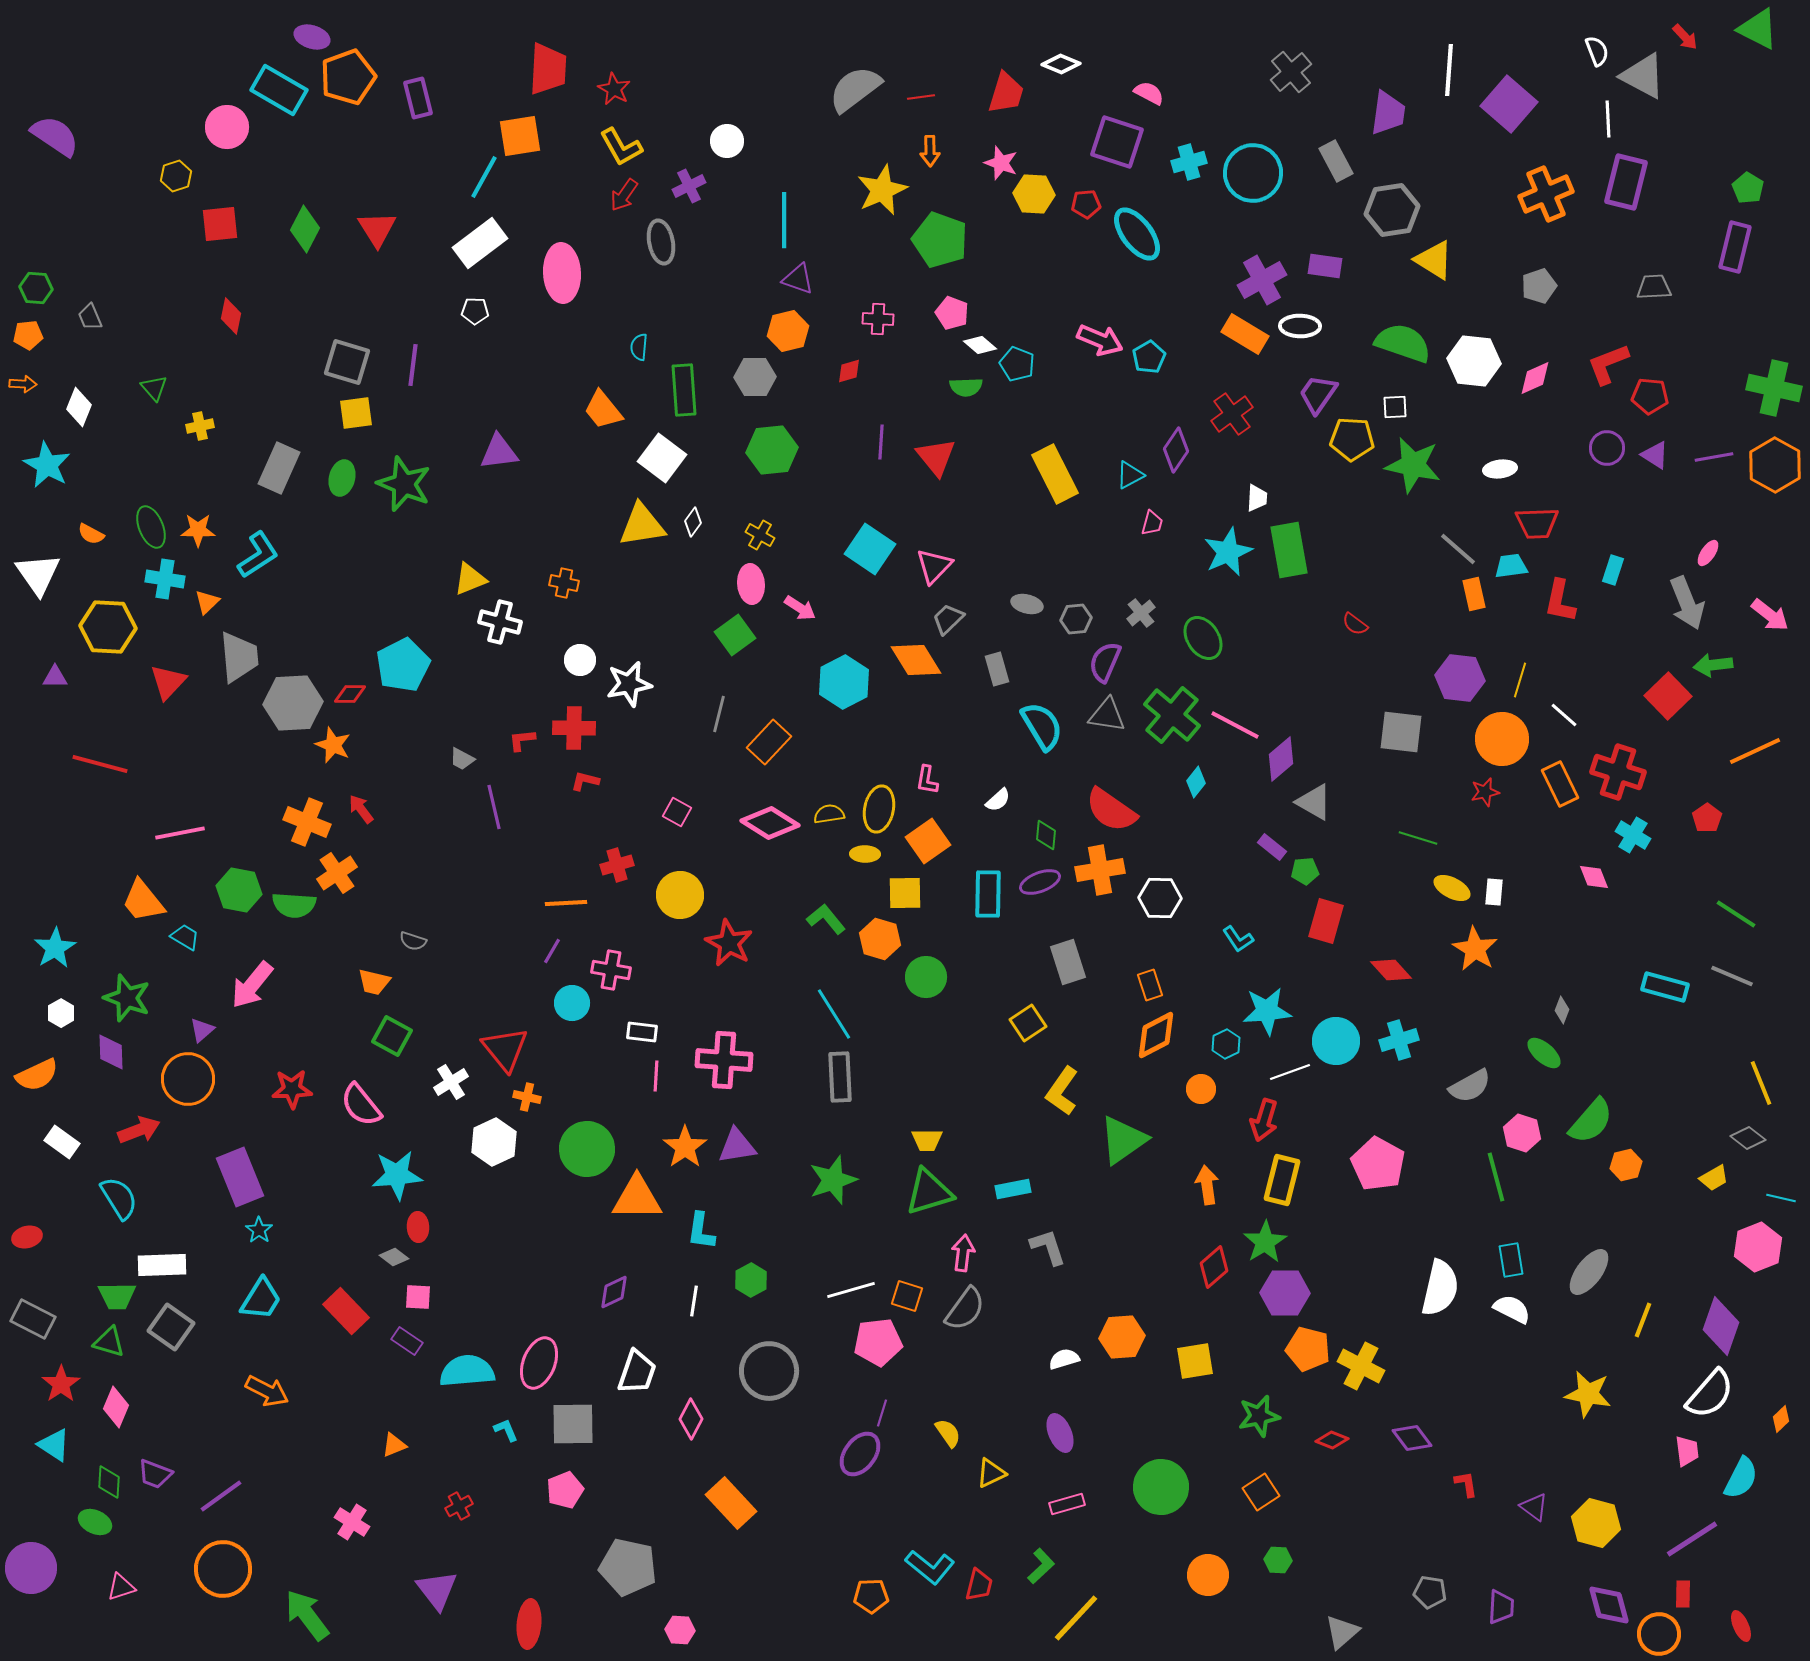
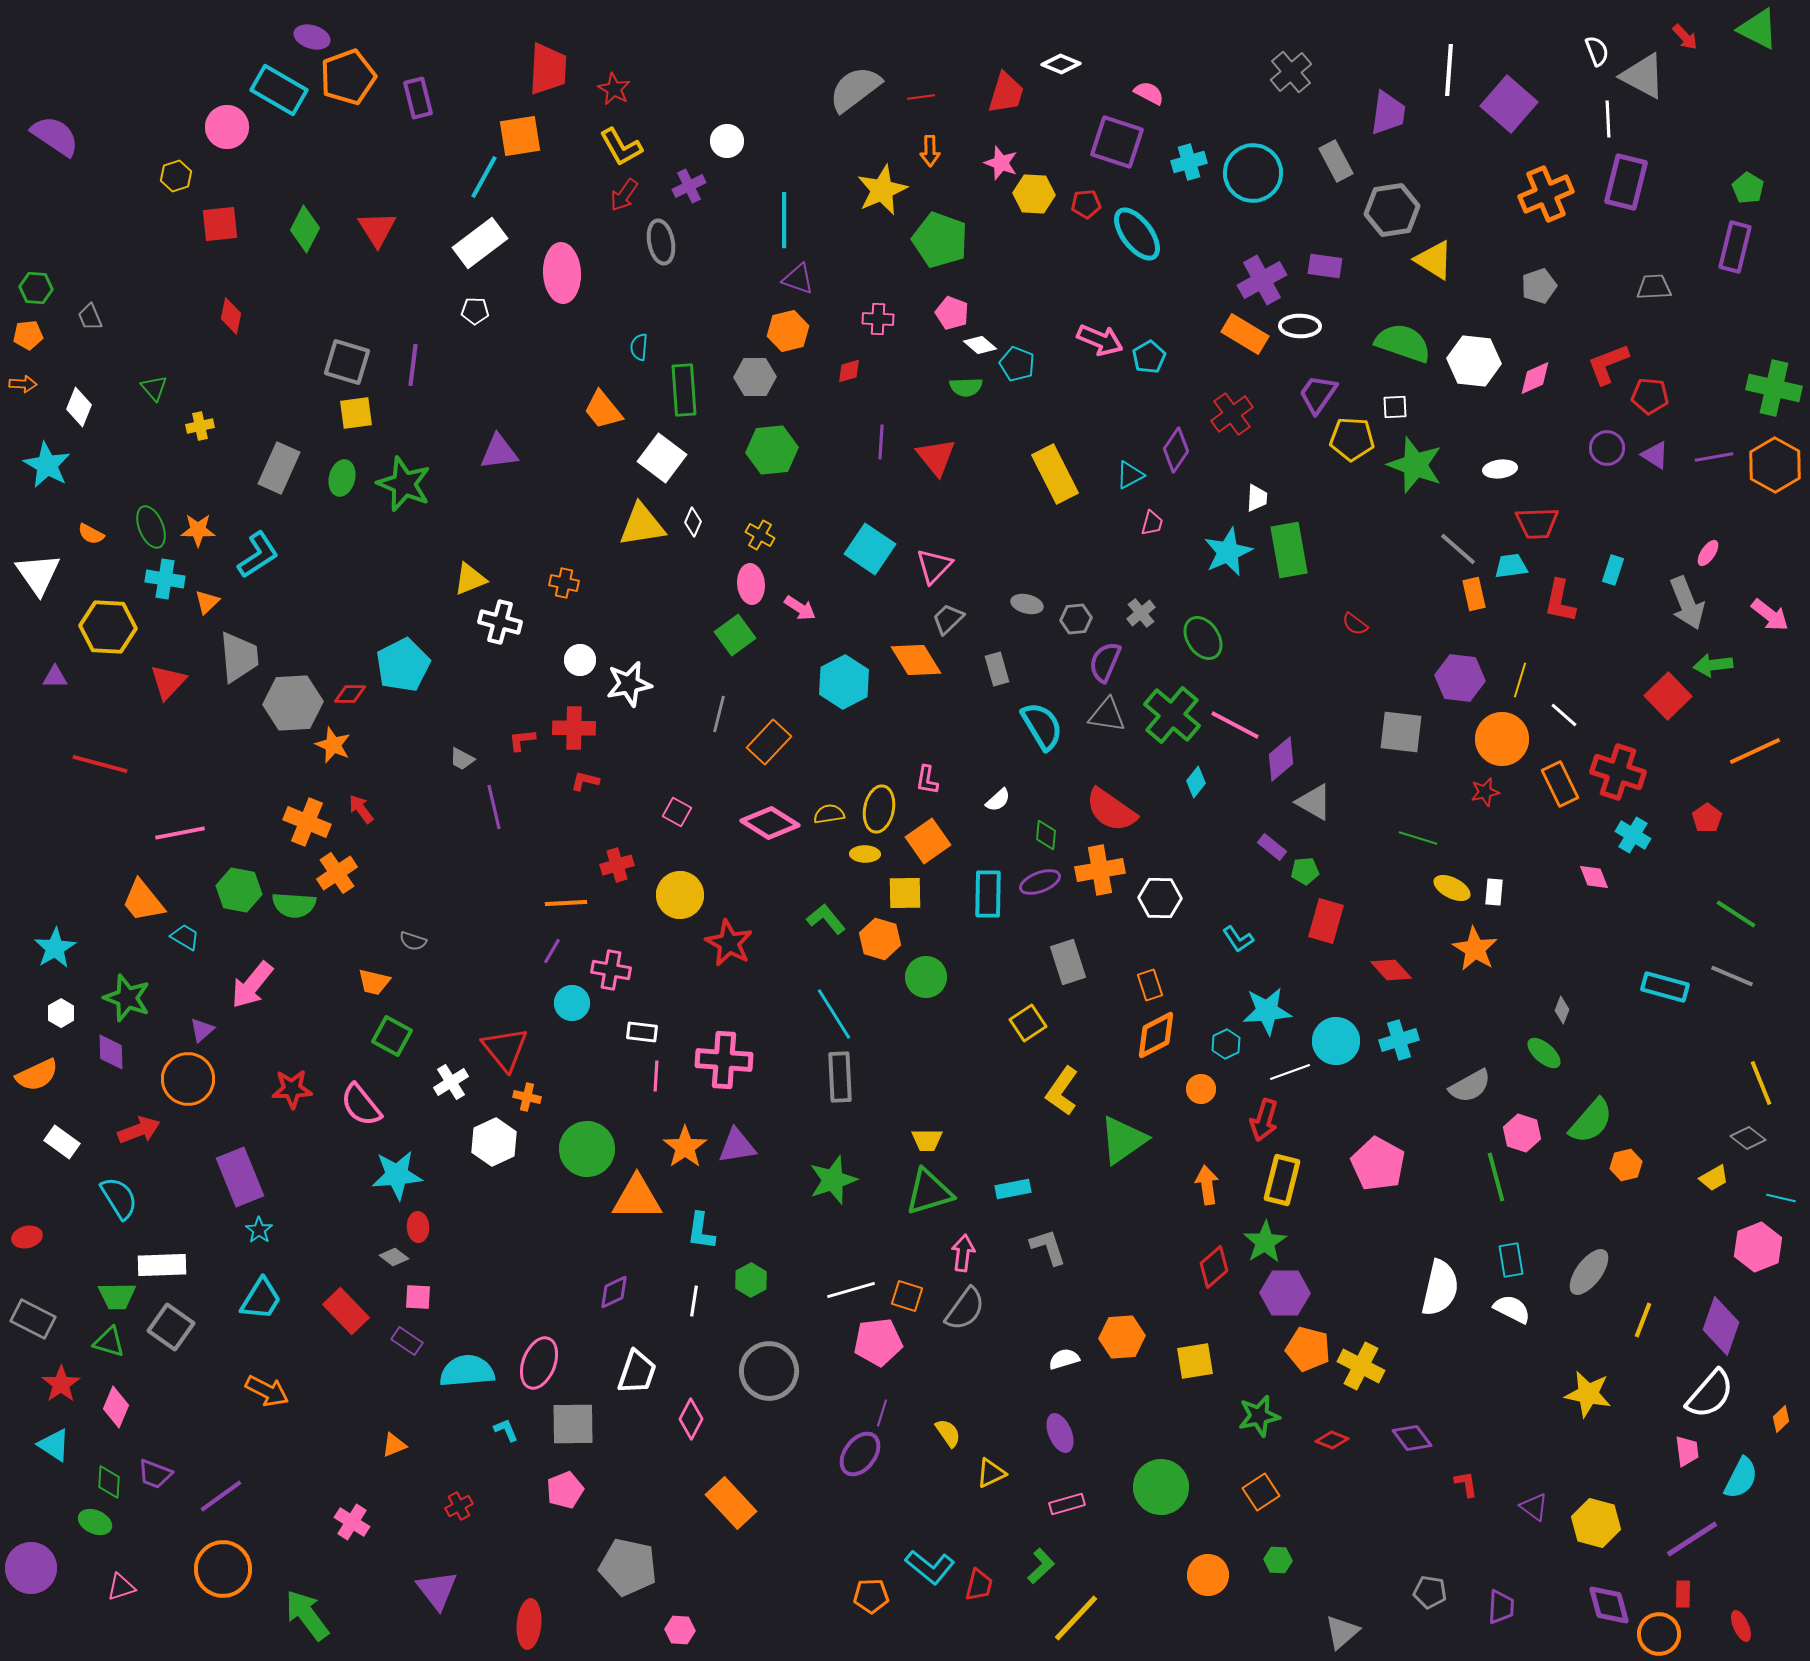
green star at (1413, 465): moved 2 px right; rotated 8 degrees clockwise
white diamond at (693, 522): rotated 12 degrees counterclockwise
